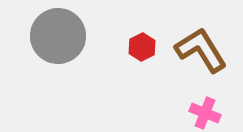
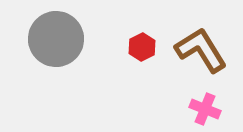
gray circle: moved 2 px left, 3 px down
pink cross: moved 4 px up
